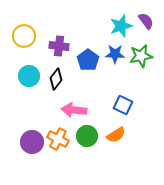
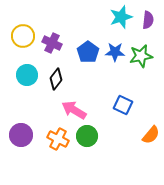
purple semicircle: moved 2 px right, 1 px up; rotated 42 degrees clockwise
cyan star: moved 9 px up
yellow circle: moved 1 px left
purple cross: moved 7 px left, 3 px up; rotated 18 degrees clockwise
blue star: moved 2 px up
blue pentagon: moved 8 px up
cyan circle: moved 2 px left, 1 px up
pink arrow: rotated 25 degrees clockwise
orange semicircle: moved 35 px right; rotated 18 degrees counterclockwise
purple circle: moved 11 px left, 7 px up
